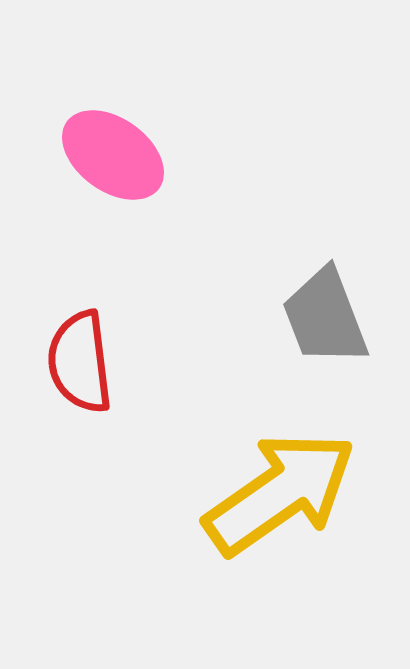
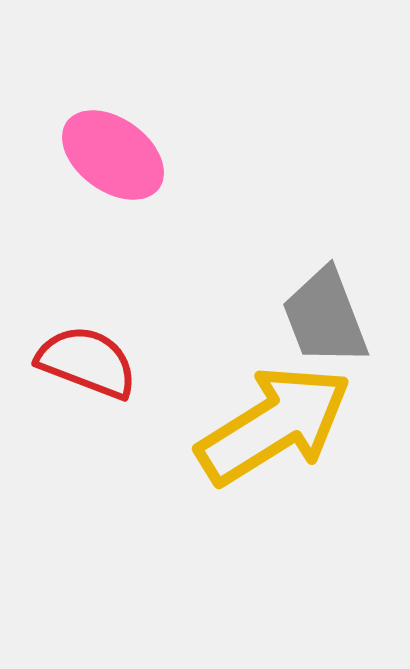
red semicircle: moved 7 px right; rotated 118 degrees clockwise
yellow arrow: moved 6 px left, 68 px up; rotated 3 degrees clockwise
